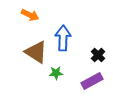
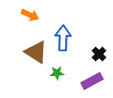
black cross: moved 1 px right, 1 px up
green star: moved 1 px right
